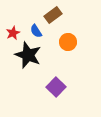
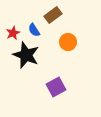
blue semicircle: moved 2 px left, 1 px up
black star: moved 2 px left
purple square: rotated 18 degrees clockwise
